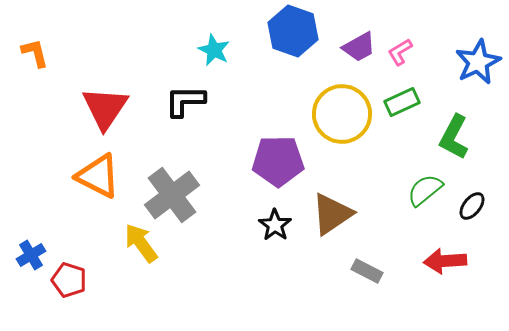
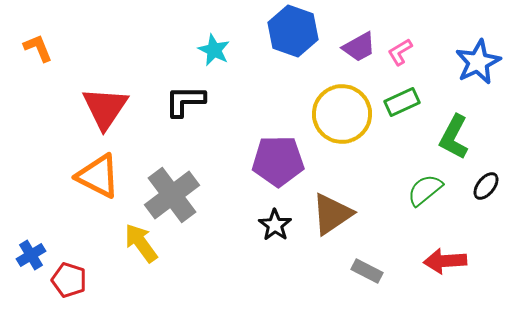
orange L-shape: moved 3 px right, 5 px up; rotated 8 degrees counterclockwise
black ellipse: moved 14 px right, 20 px up
